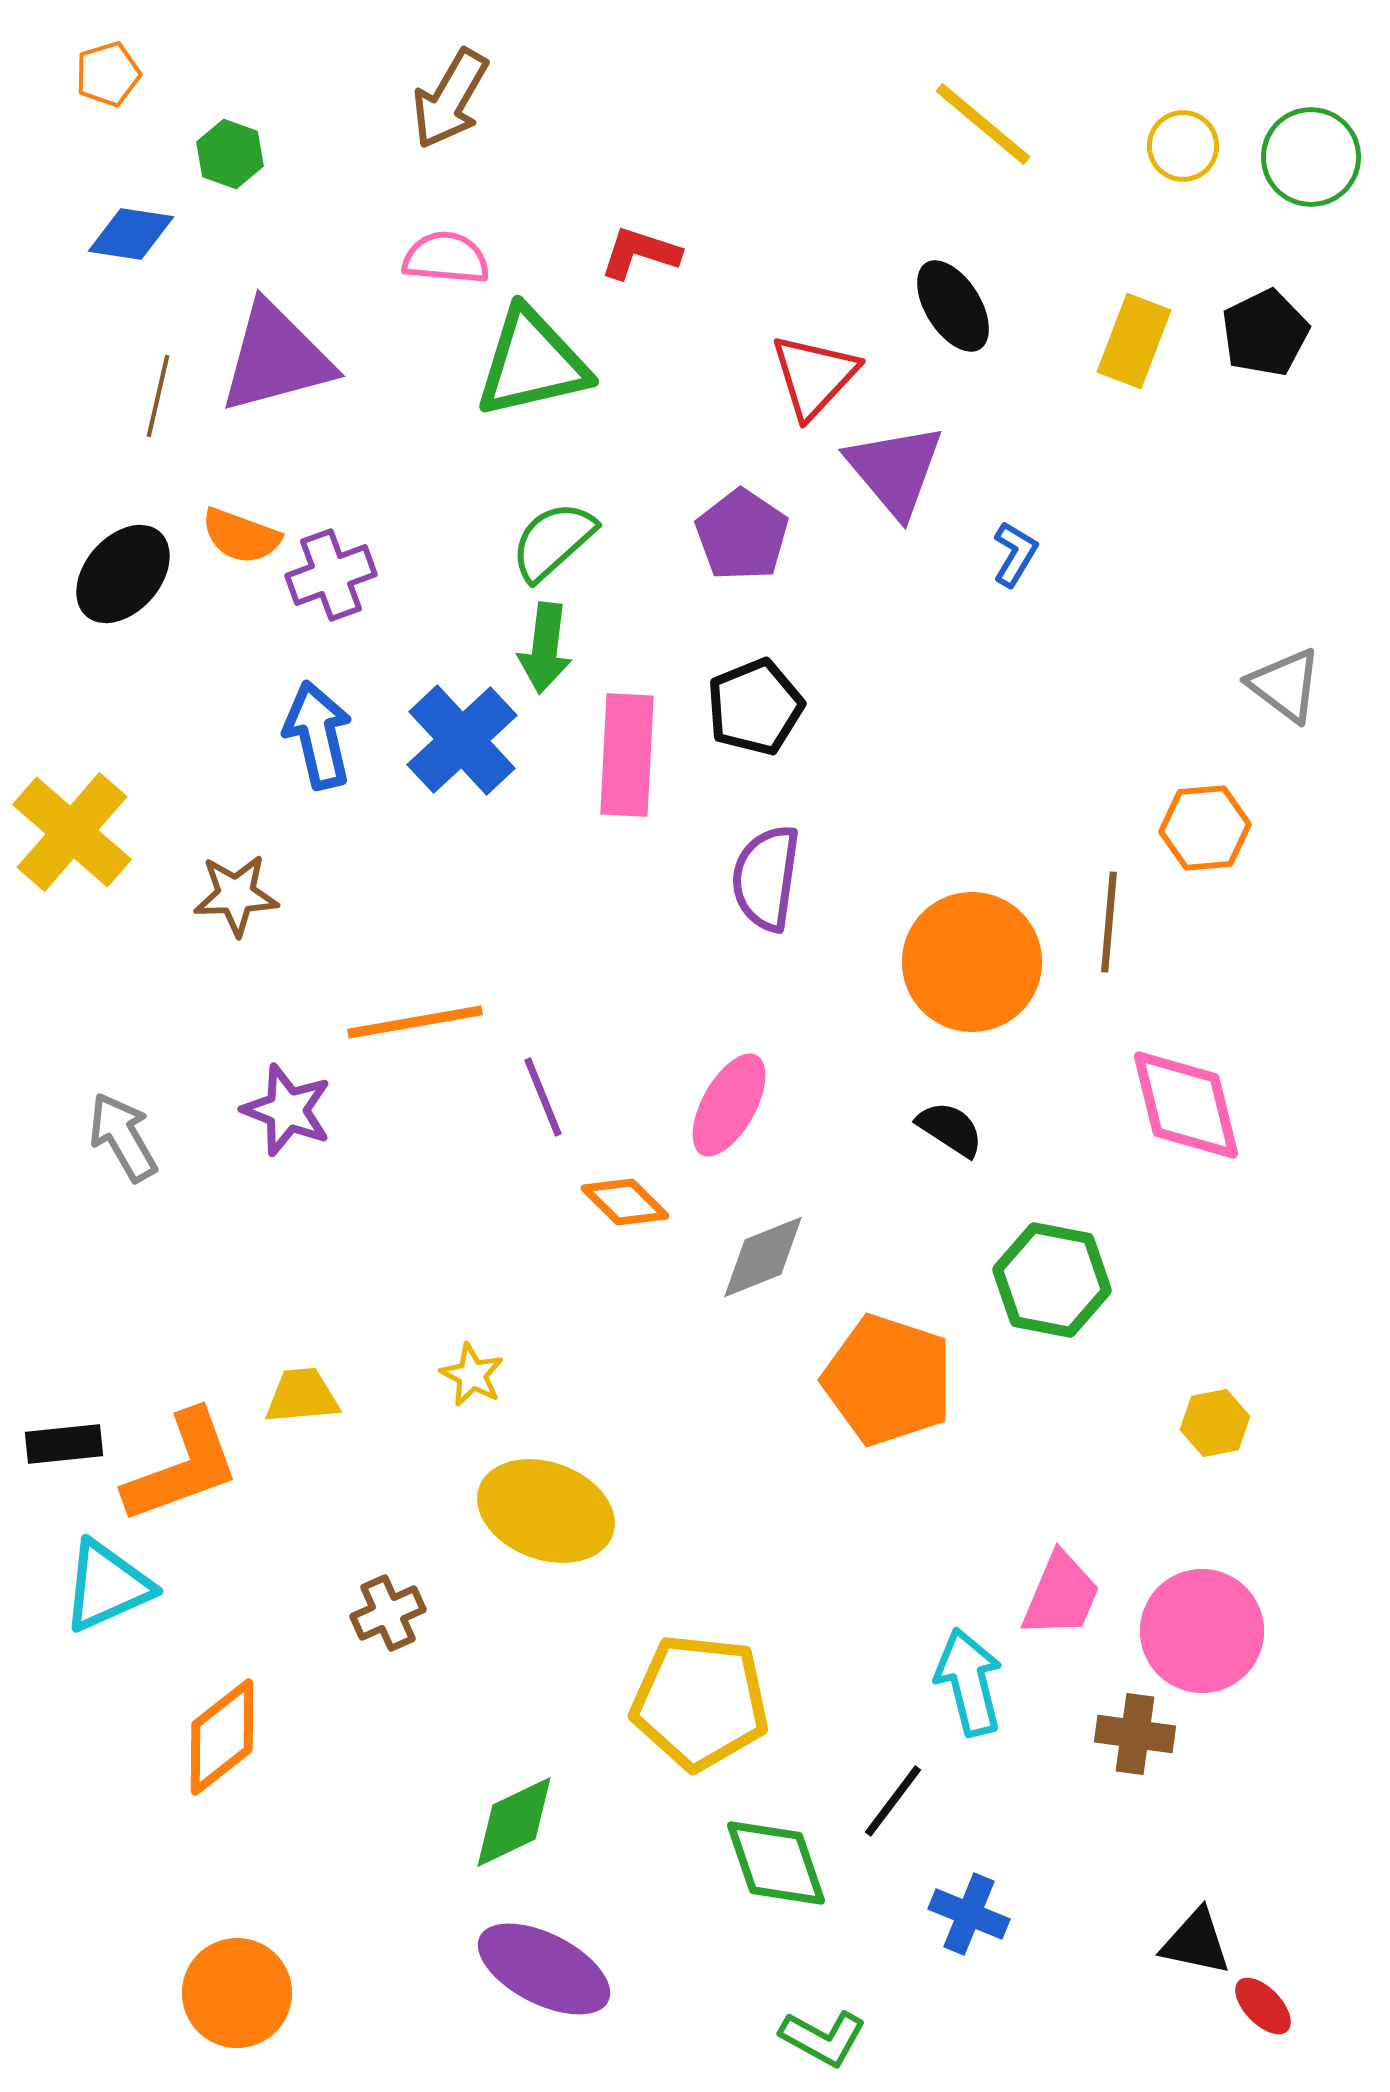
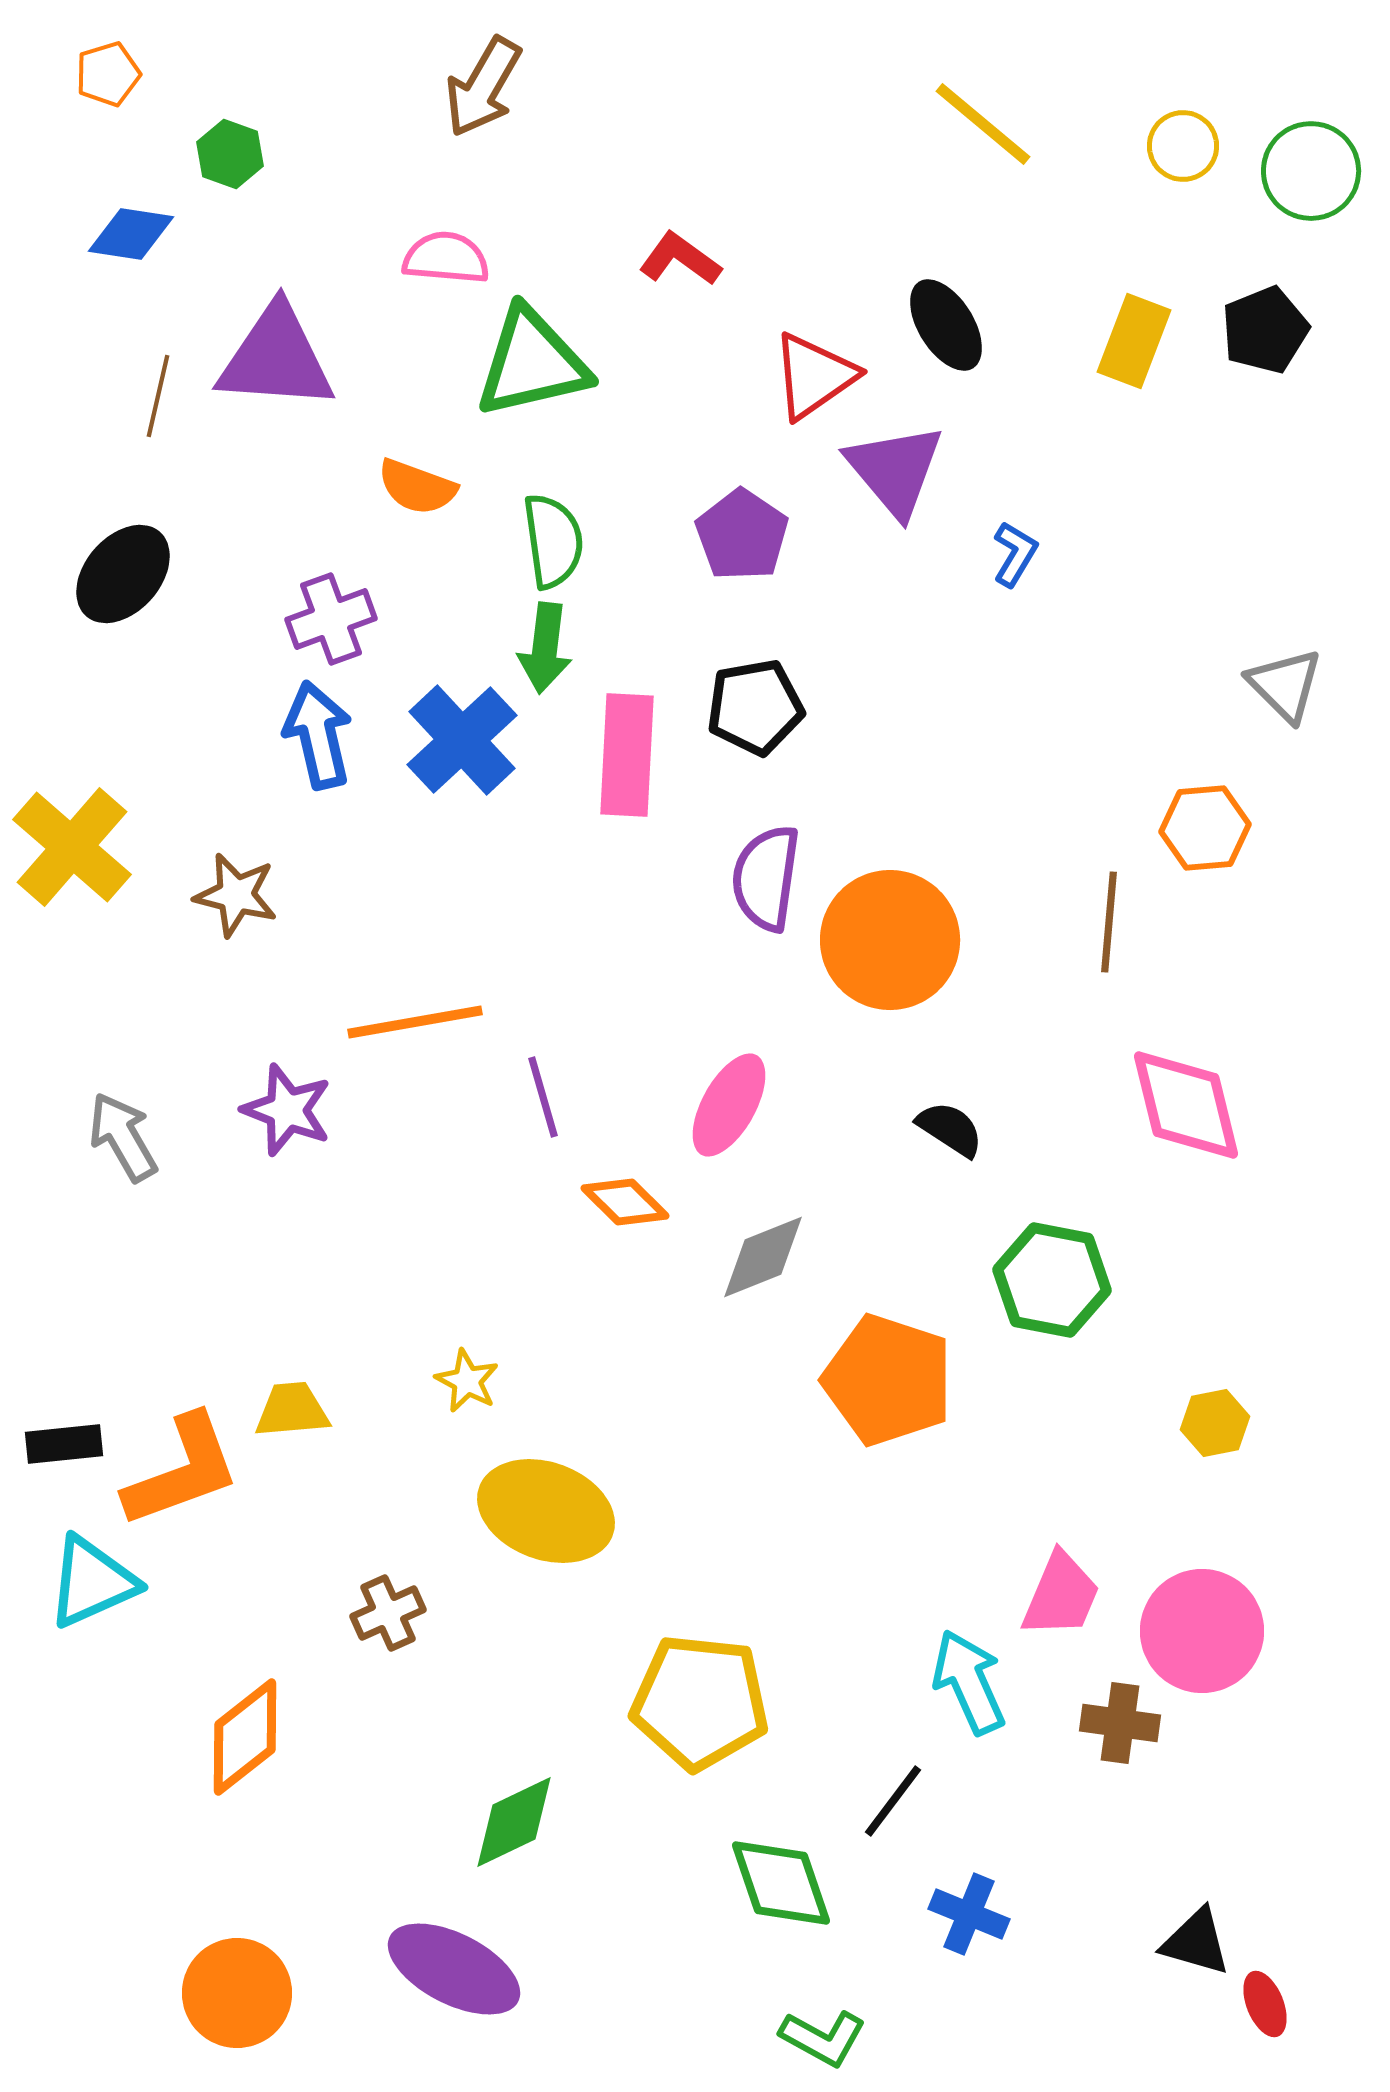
brown arrow at (450, 99): moved 33 px right, 12 px up
green circle at (1311, 157): moved 14 px down
red L-shape at (640, 253): moved 40 px right, 6 px down; rotated 18 degrees clockwise
black ellipse at (953, 306): moved 7 px left, 19 px down
black pentagon at (1265, 333): moved 3 px up; rotated 4 degrees clockwise
purple triangle at (276, 358): rotated 19 degrees clockwise
red triangle at (814, 376): rotated 12 degrees clockwise
orange semicircle at (241, 536): moved 176 px right, 49 px up
green semicircle at (553, 541): rotated 124 degrees clockwise
purple cross at (331, 575): moved 44 px down
gray triangle at (1285, 685): rotated 8 degrees clockwise
black pentagon at (755, 707): rotated 12 degrees clockwise
yellow cross at (72, 832): moved 15 px down
brown star at (236, 895): rotated 16 degrees clockwise
orange circle at (972, 962): moved 82 px left, 22 px up
purple line at (543, 1097): rotated 6 degrees clockwise
yellow star at (472, 1375): moved 5 px left, 6 px down
yellow trapezoid at (302, 1396): moved 10 px left, 14 px down
orange L-shape at (182, 1467): moved 4 px down
cyan triangle at (107, 1586): moved 15 px left, 4 px up
cyan arrow at (969, 1682): rotated 10 degrees counterclockwise
brown cross at (1135, 1734): moved 15 px left, 11 px up
orange diamond at (222, 1737): moved 23 px right
green diamond at (776, 1863): moved 5 px right, 20 px down
black triangle at (1196, 1942): rotated 4 degrees clockwise
purple ellipse at (544, 1969): moved 90 px left
red ellipse at (1263, 2006): moved 2 px right, 2 px up; rotated 22 degrees clockwise
